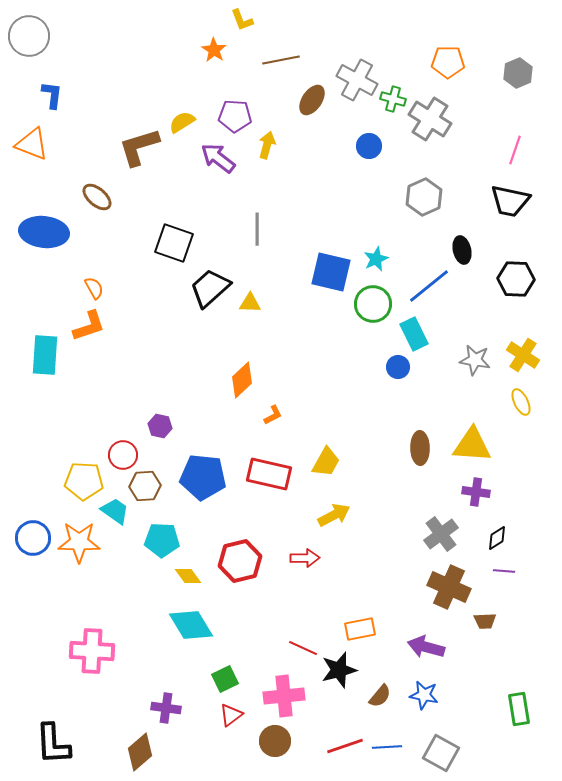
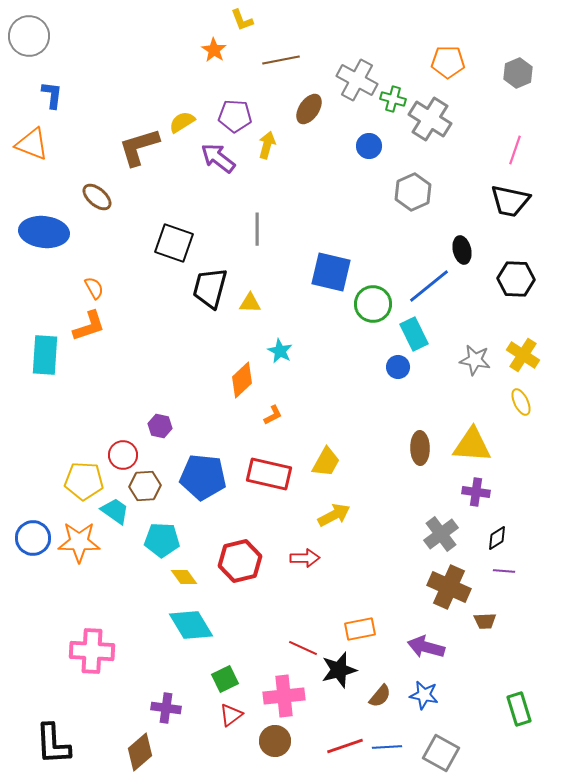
brown ellipse at (312, 100): moved 3 px left, 9 px down
gray hexagon at (424, 197): moved 11 px left, 5 px up
cyan star at (376, 259): moved 96 px left, 92 px down; rotated 20 degrees counterclockwise
black trapezoid at (210, 288): rotated 33 degrees counterclockwise
yellow diamond at (188, 576): moved 4 px left, 1 px down
green rectangle at (519, 709): rotated 8 degrees counterclockwise
